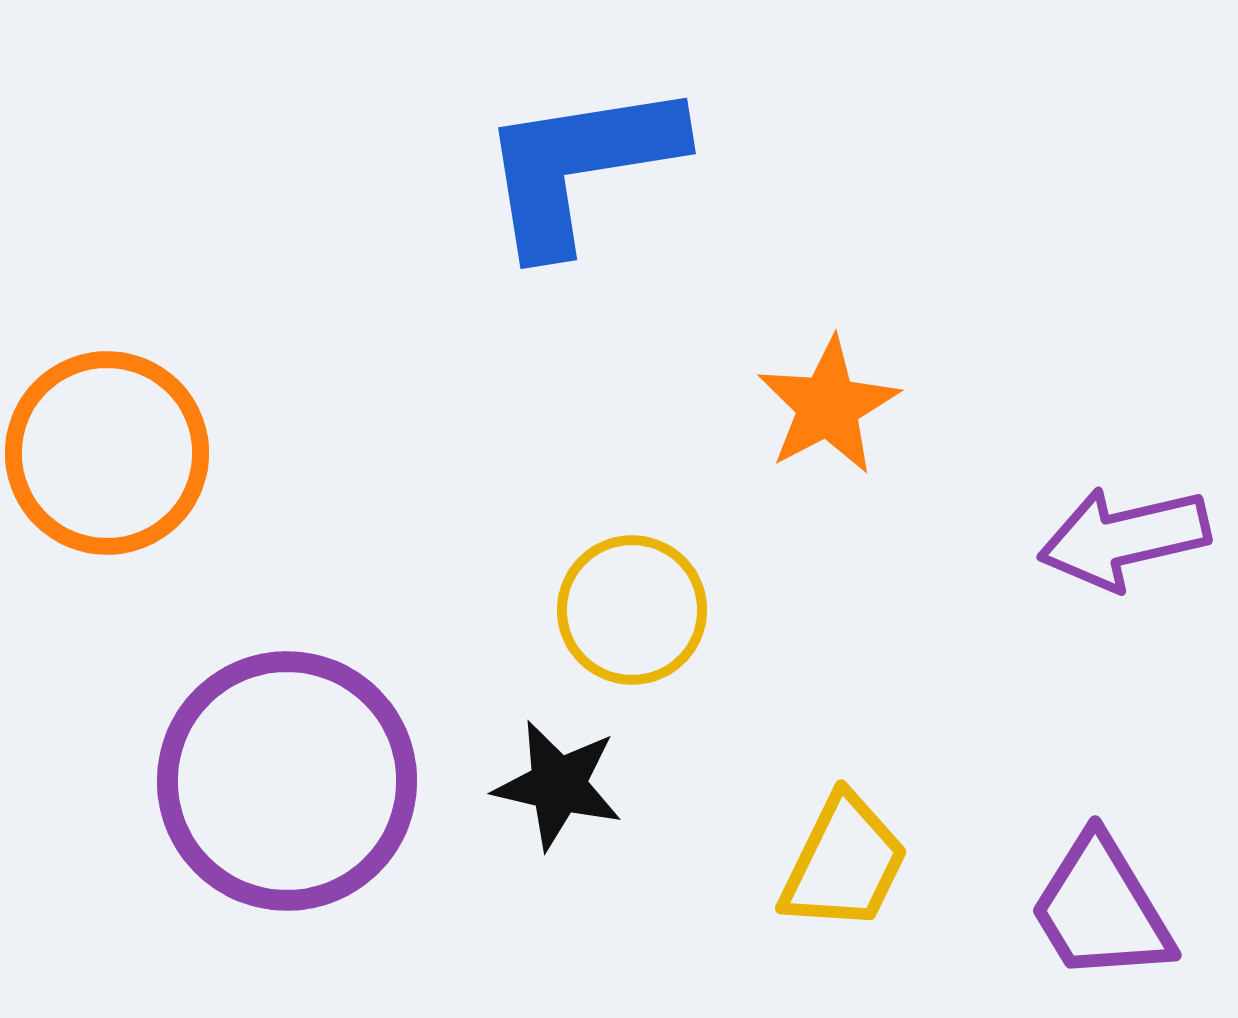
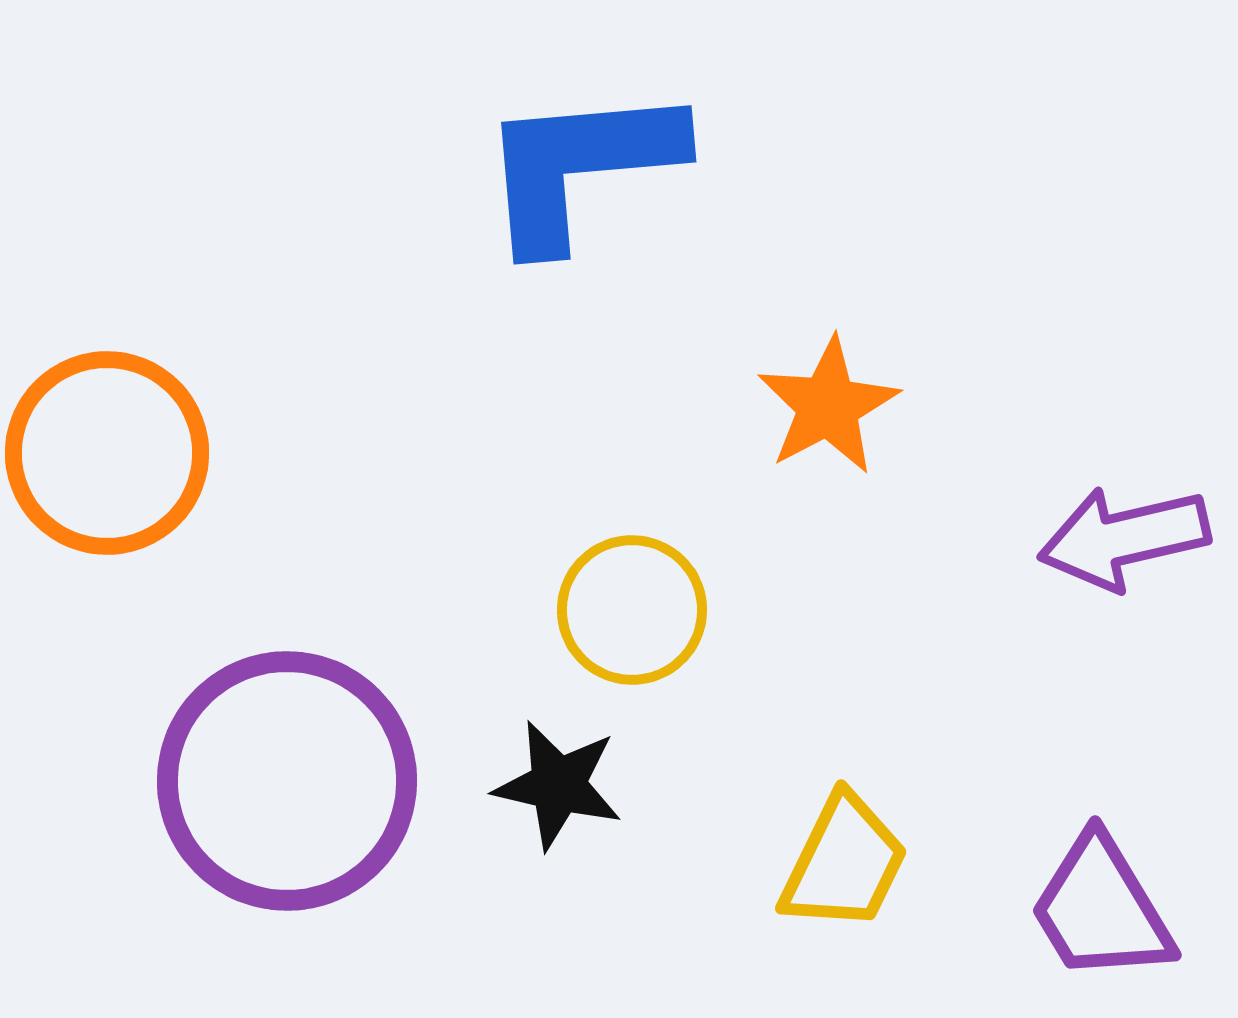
blue L-shape: rotated 4 degrees clockwise
